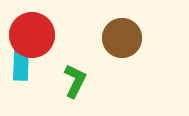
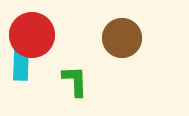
green L-shape: rotated 28 degrees counterclockwise
